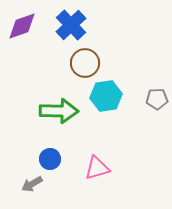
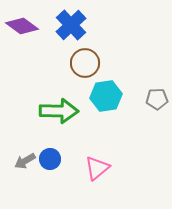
purple diamond: rotated 56 degrees clockwise
pink triangle: rotated 24 degrees counterclockwise
gray arrow: moved 7 px left, 23 px up
